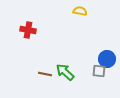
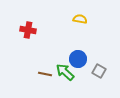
yellow semicircle: moved 8 px down
blue circle: moved 29 px left
gray square: rotated 24 degrees clockwise
